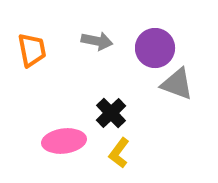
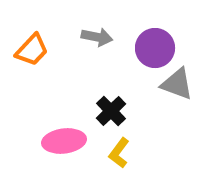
gray arrow: moved 4 px up
orange trapezoid: rotated 54 degrees clockwise
black cross: moved 2 px up
